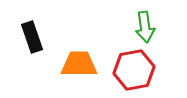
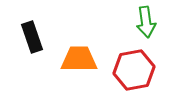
green arrow: moved 1 px right, 5 px up
orange trapezoid: moved 5 px up
